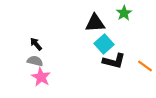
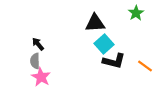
green star: moved 12 px right
black arrow: moved 2 px right
gray semicircle: rotated 105 degrees counterclockwise
